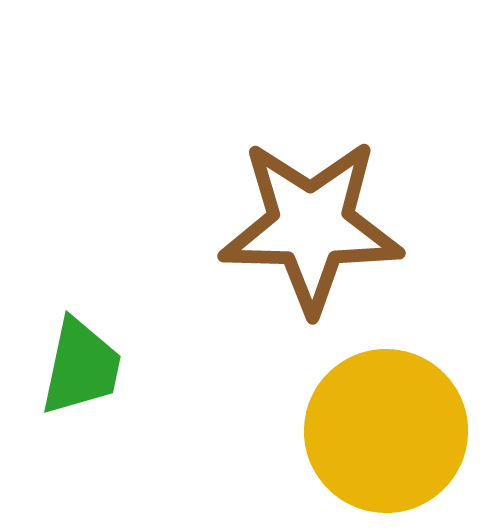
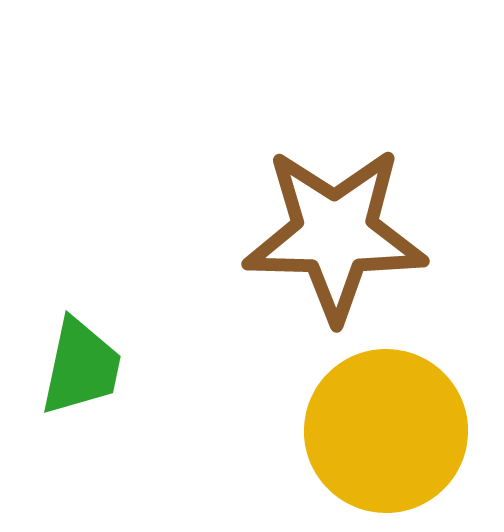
brown star: moved 24 px right, 8 px down
